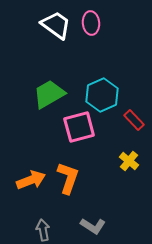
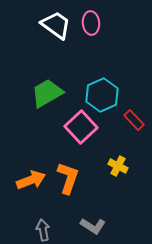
green trapezoid: moved 2 px left, 1 px up
pink square: moved 2 px right; rotated 28 degrees counterclockwise
yellow cross: moved 11 px left, 5 px down; rotated 12 degrees counterclockwise
